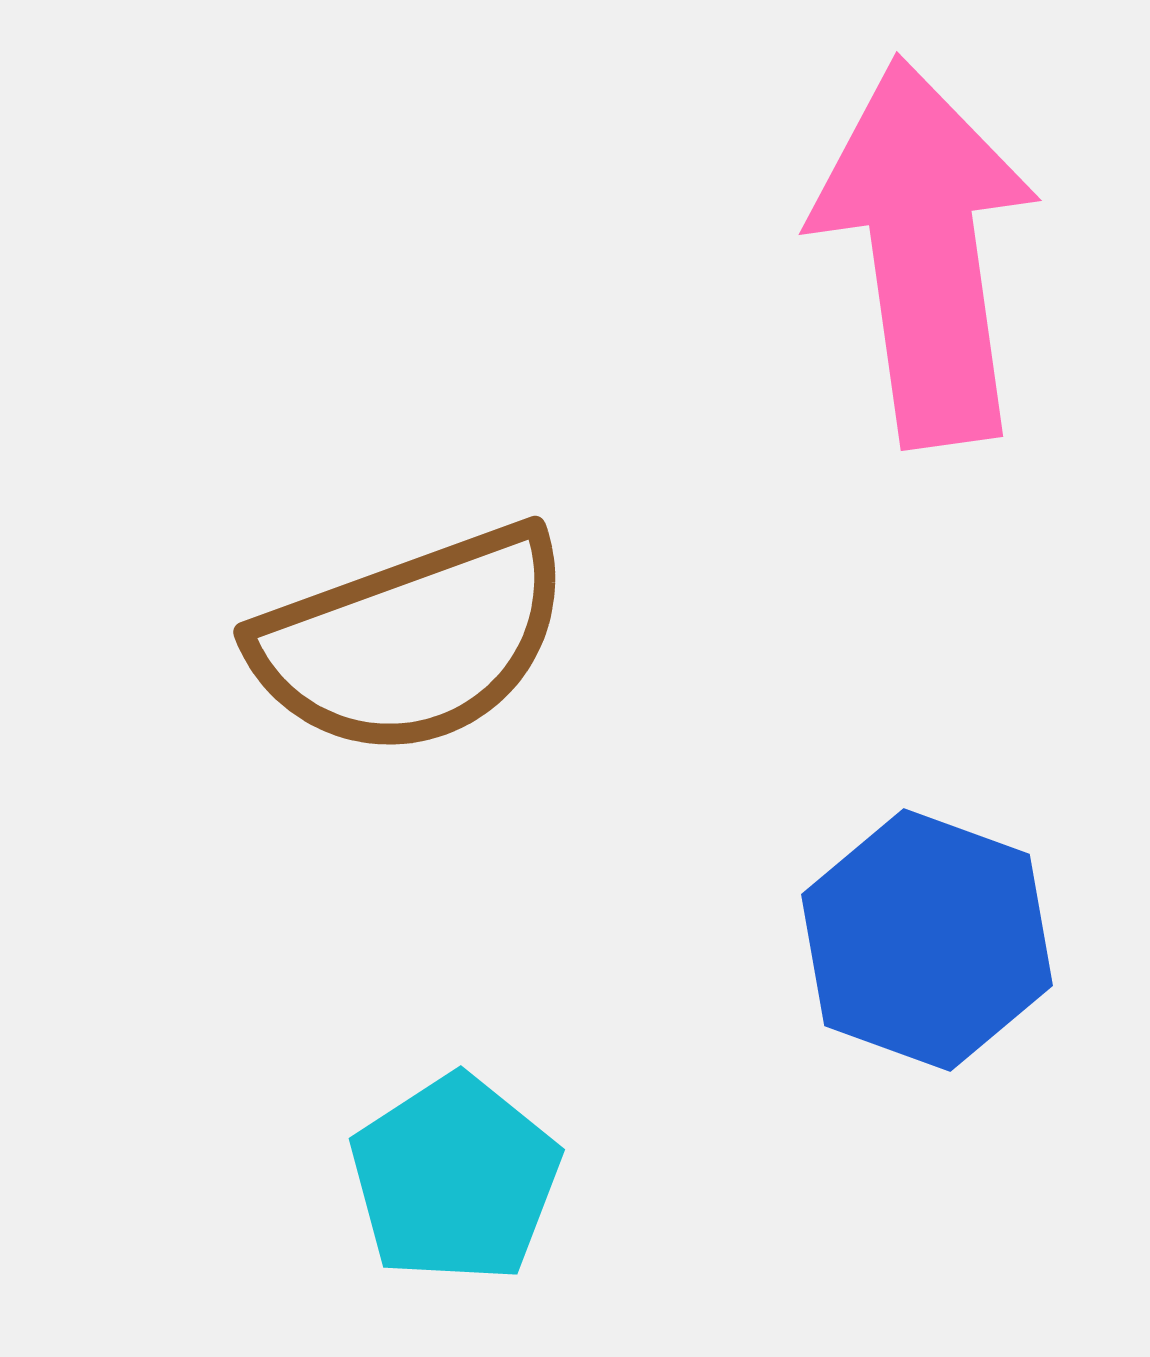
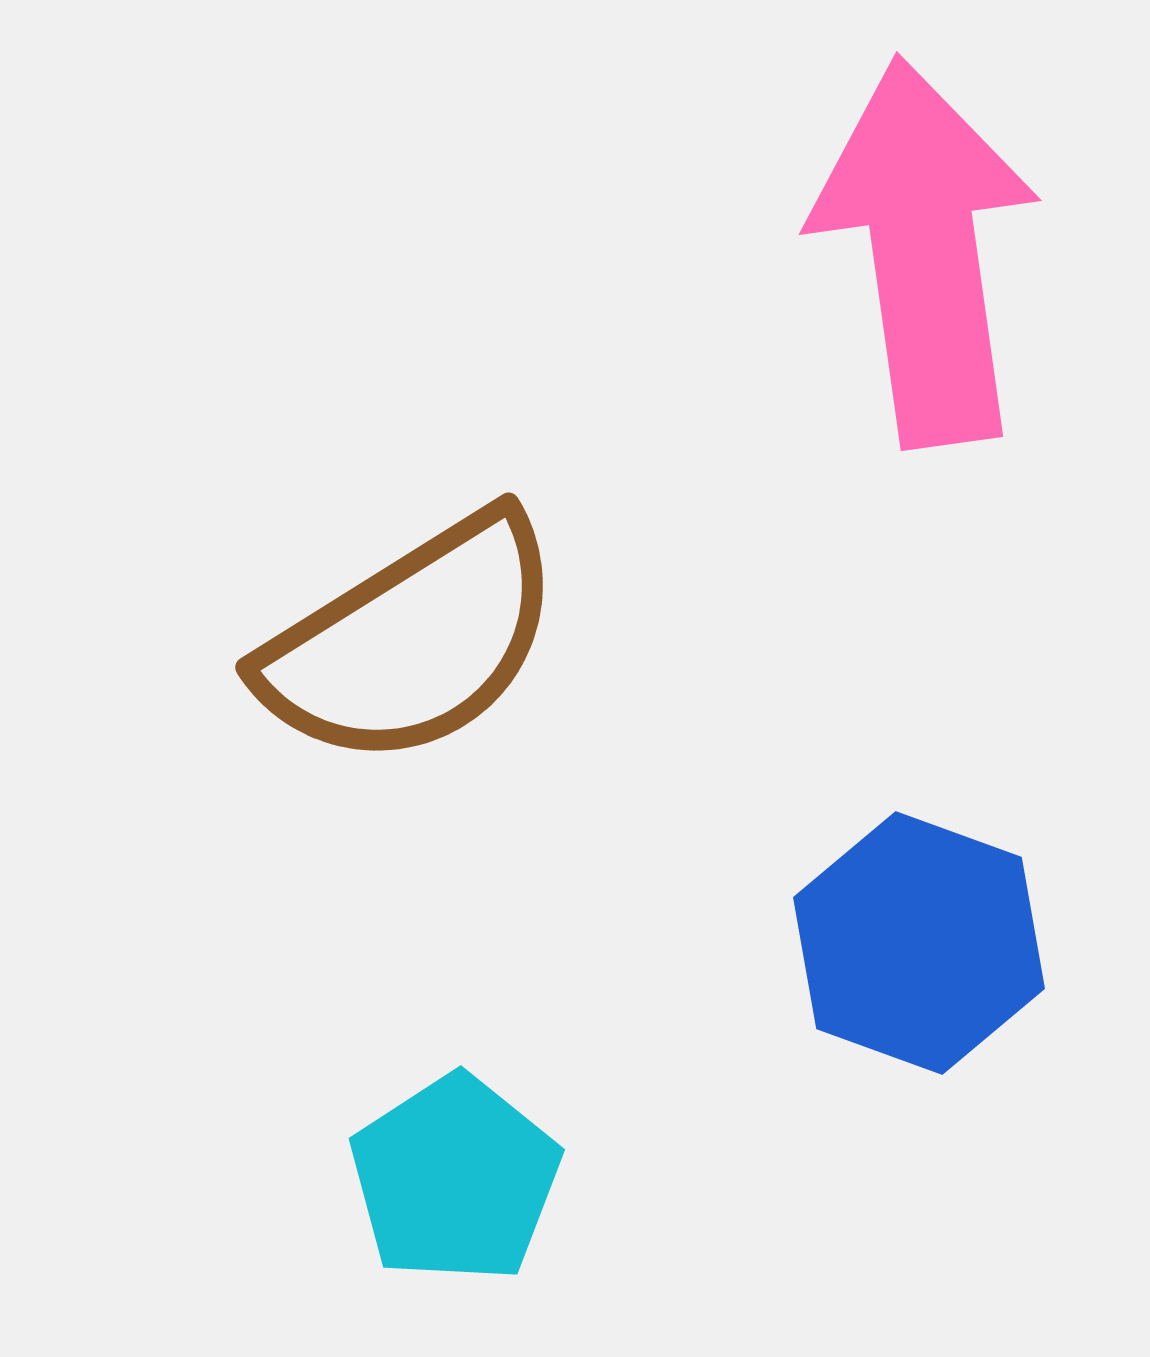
brown semicircle: rotated 12 degrees counterclockwise
blue hexagon: moved 8 px left, 3 px down
